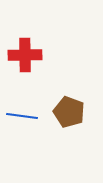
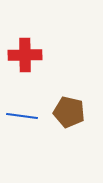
brown pentagon: rotated 8 degrees counterclockwise
